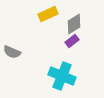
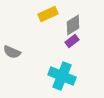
gray diamond: moved 1 px left, 1 px down
